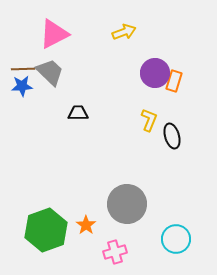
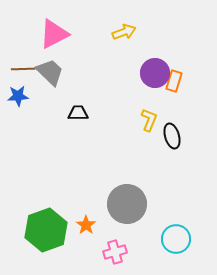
blue star: moved 4 px left, 10 px down
